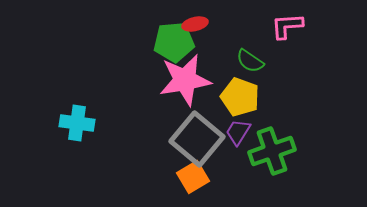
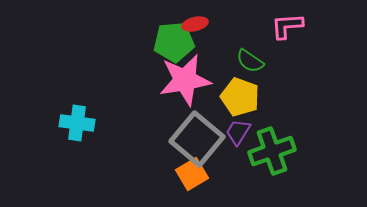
orange square: moved 1 px left, 3 px up
